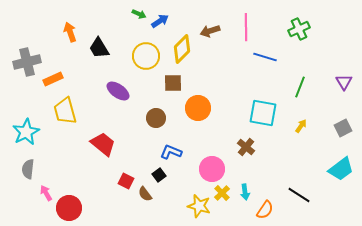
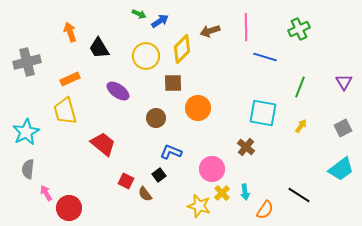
orange rectangle: moved 17 px right
